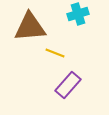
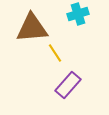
brown triangle: moved 2 px right, 1 px down
yellow line: rotated 36 degrees clockwise
